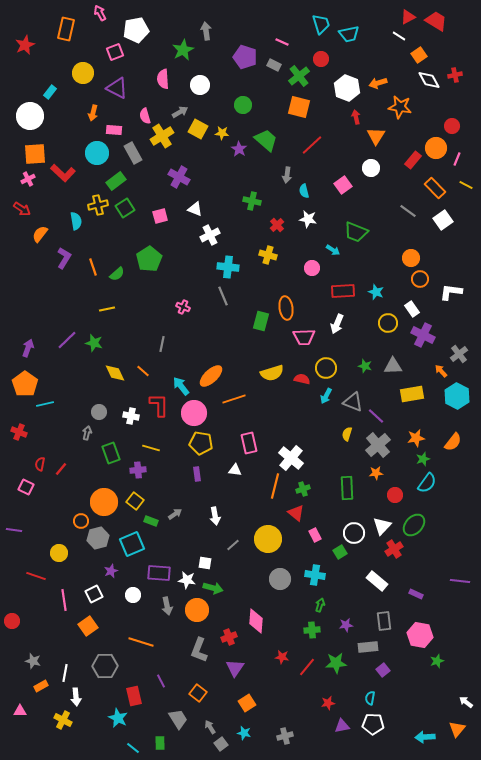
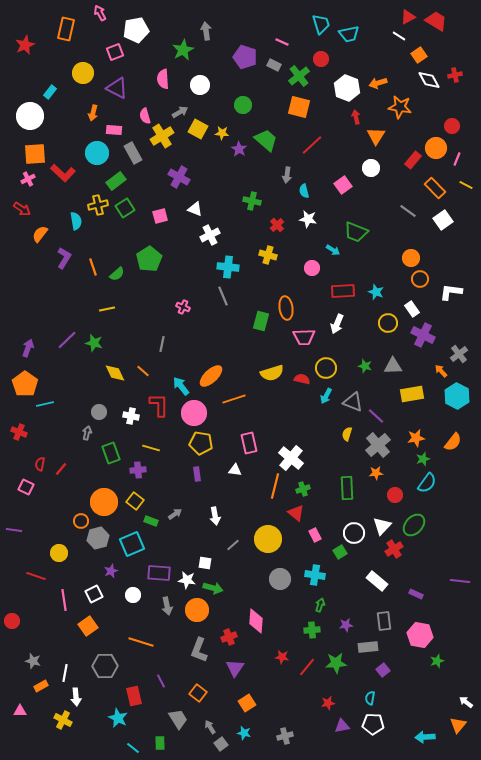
orange triangle at (457, 729): moved 1 px right, 4 px up
